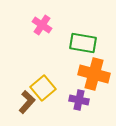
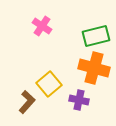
pink cross: moved 1 px down
green rectangle: moved 13 px right, 7 px up; rotated 24 degrees counterclockwise
orange cross: moved 6 px up
yellow square: moved 6 px right, 4 px up
